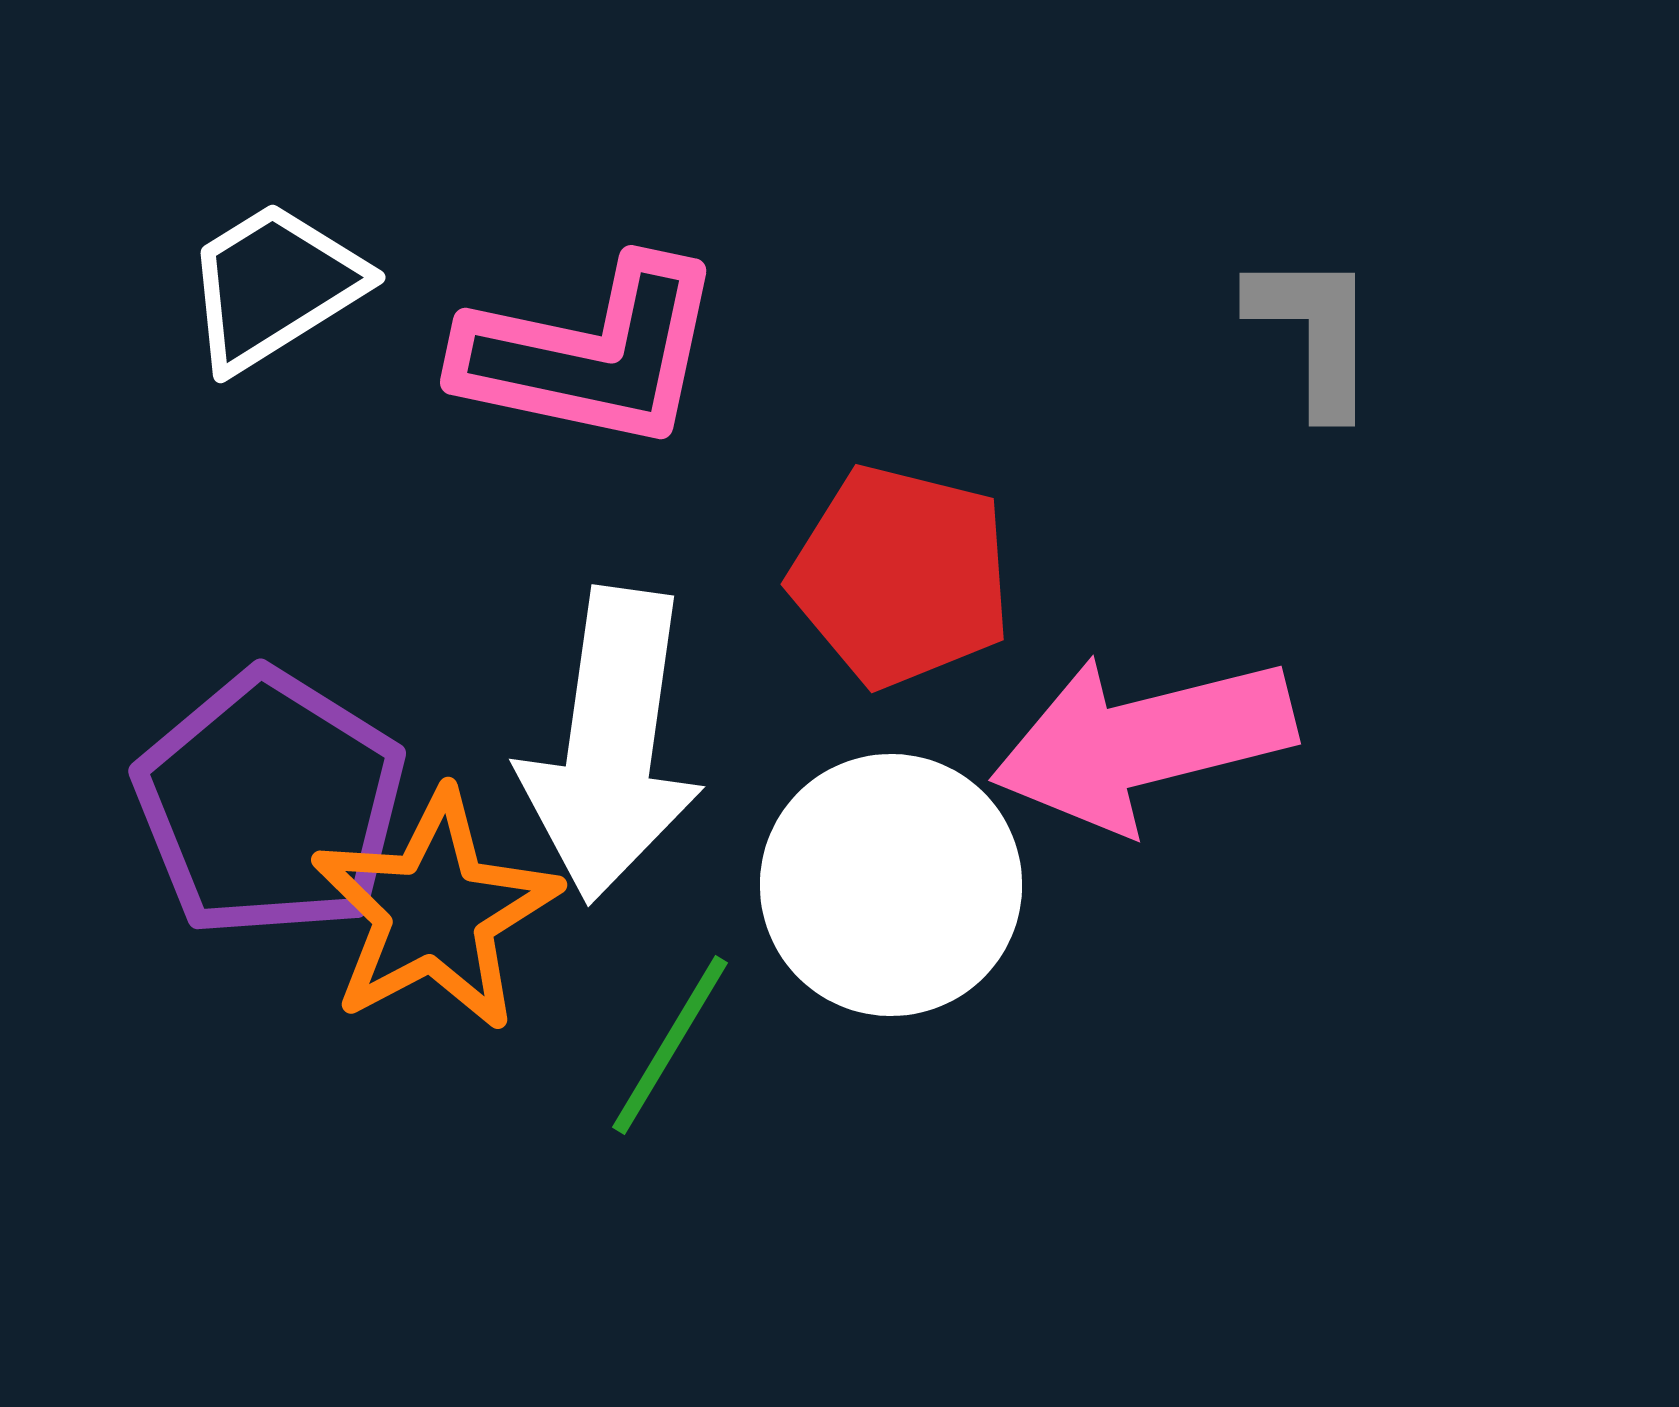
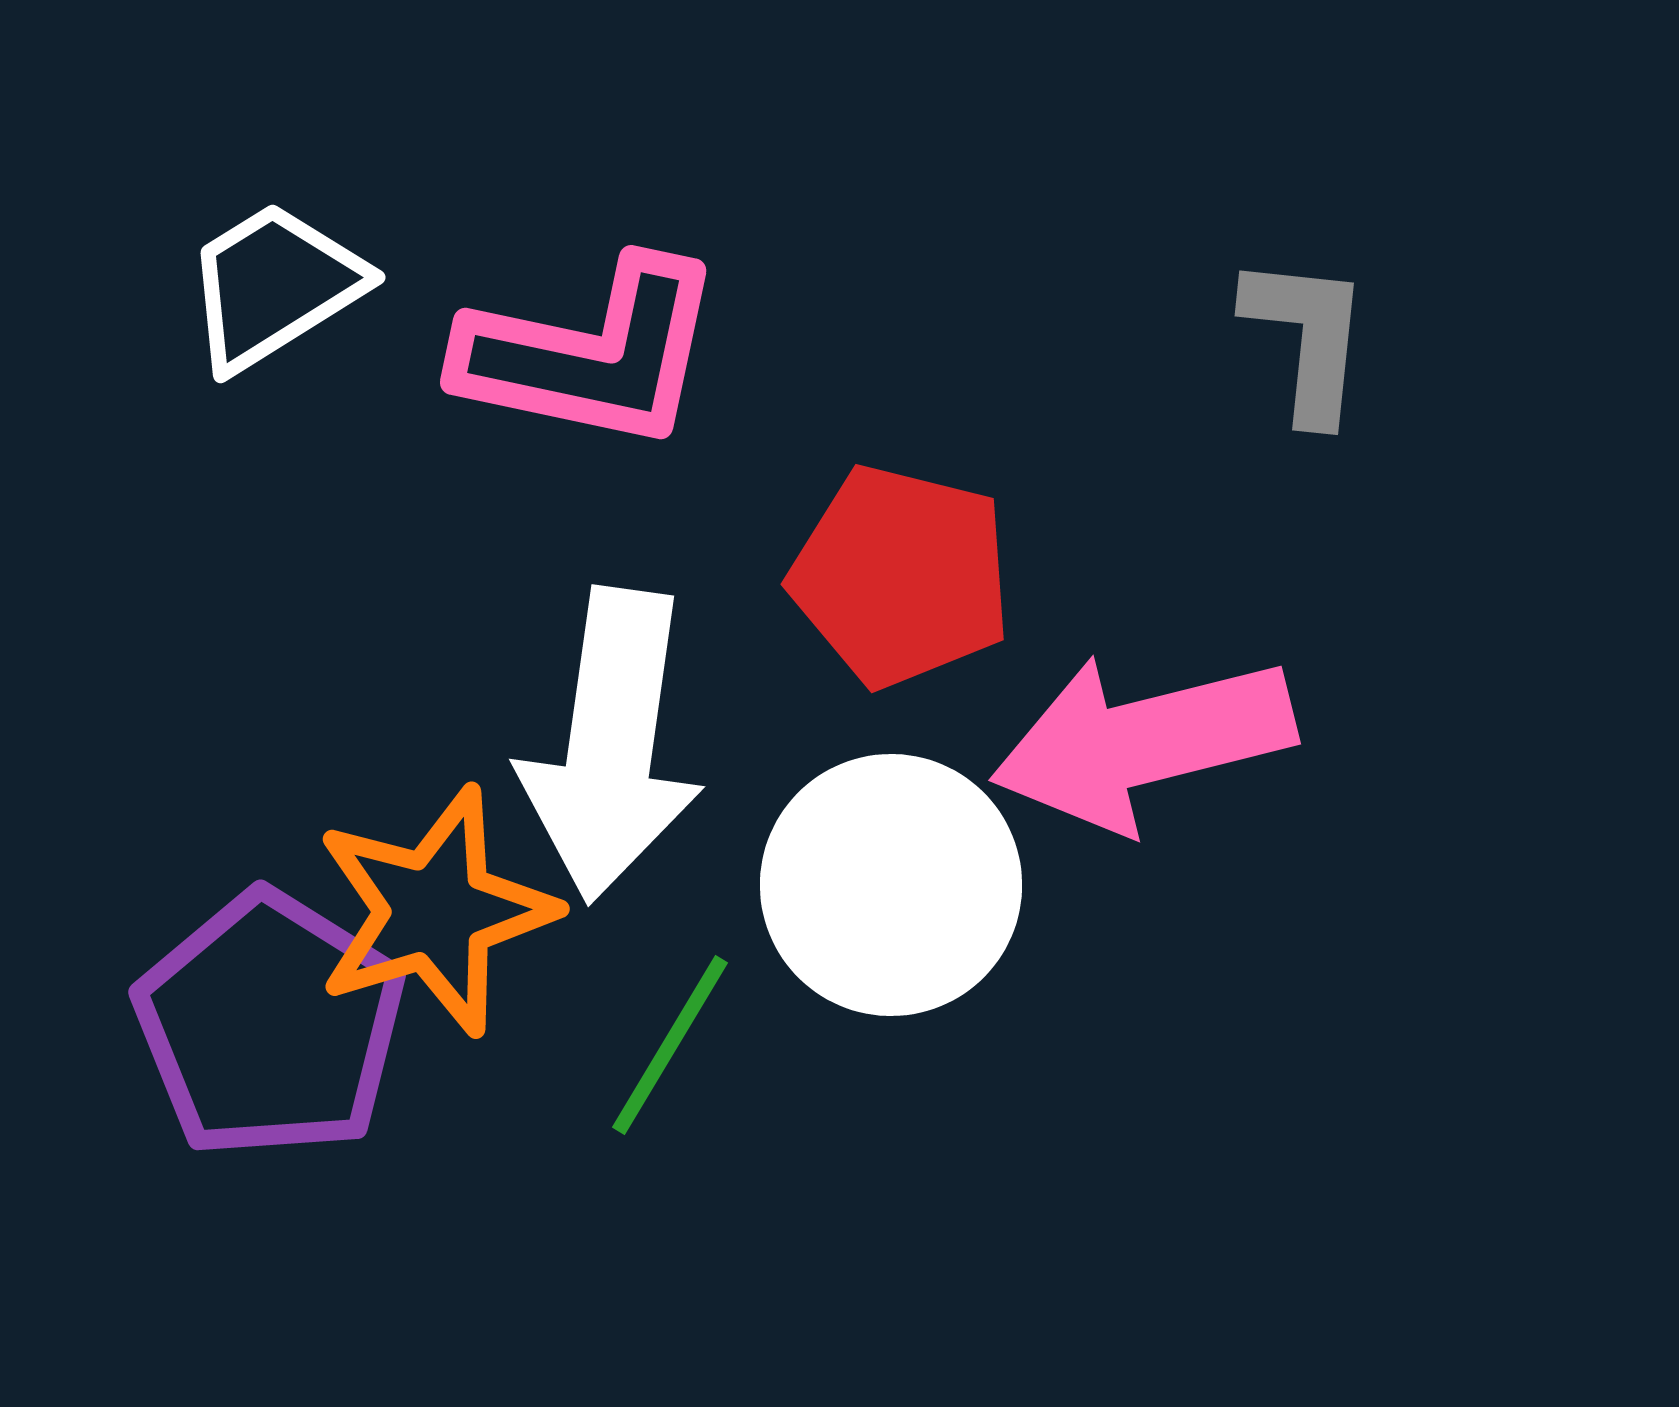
gray L-shape: moved 7 px left, 5 px down; rotated 6 degrees clockwise
purple pentagon: moved 221 px down
orange star: rotated 11 degrees clockwise
